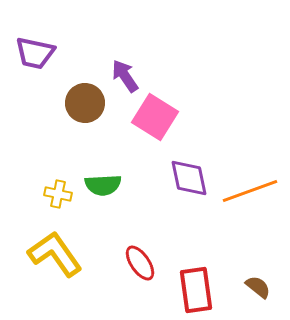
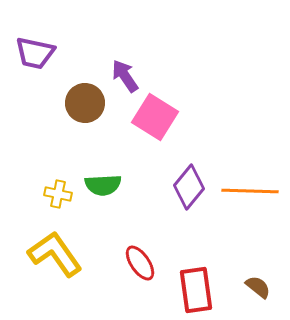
purple diamond: moved 9 px down; rotated 51 degrees clockwise
orange line: rotated 22 degrees clockwise
